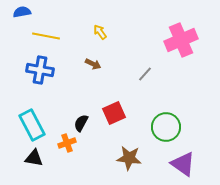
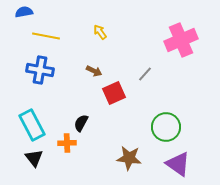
blue semicircle: moved 2 px right
brown arrow: moved 1 px right, 7 px down
red square: moved 20 px up
orange cross: rotated 18 degrees clockwise
black triangle: rotated 42 degrees clockwise
purple triangle: moved 5 px left
